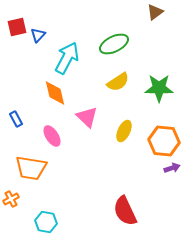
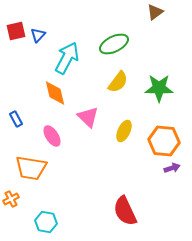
red square: moved 1 px left, 4 px down
yellow semicircle: rotated 20 degrees counterclockwise
pink triangle: moved 1 px right
